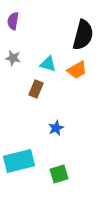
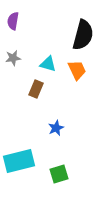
gray star: rotated 21 degrees counterclockwise
orange trapezoid: rotated 85 degrees counterclockwise
